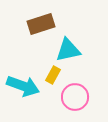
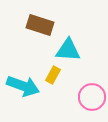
brown rectangle: moved 1 px left, 1 px down; rotated 36 degrees clockwise
cyan triangle: rotated 16 degrees clockwise
pink circle: moved 17 px right
